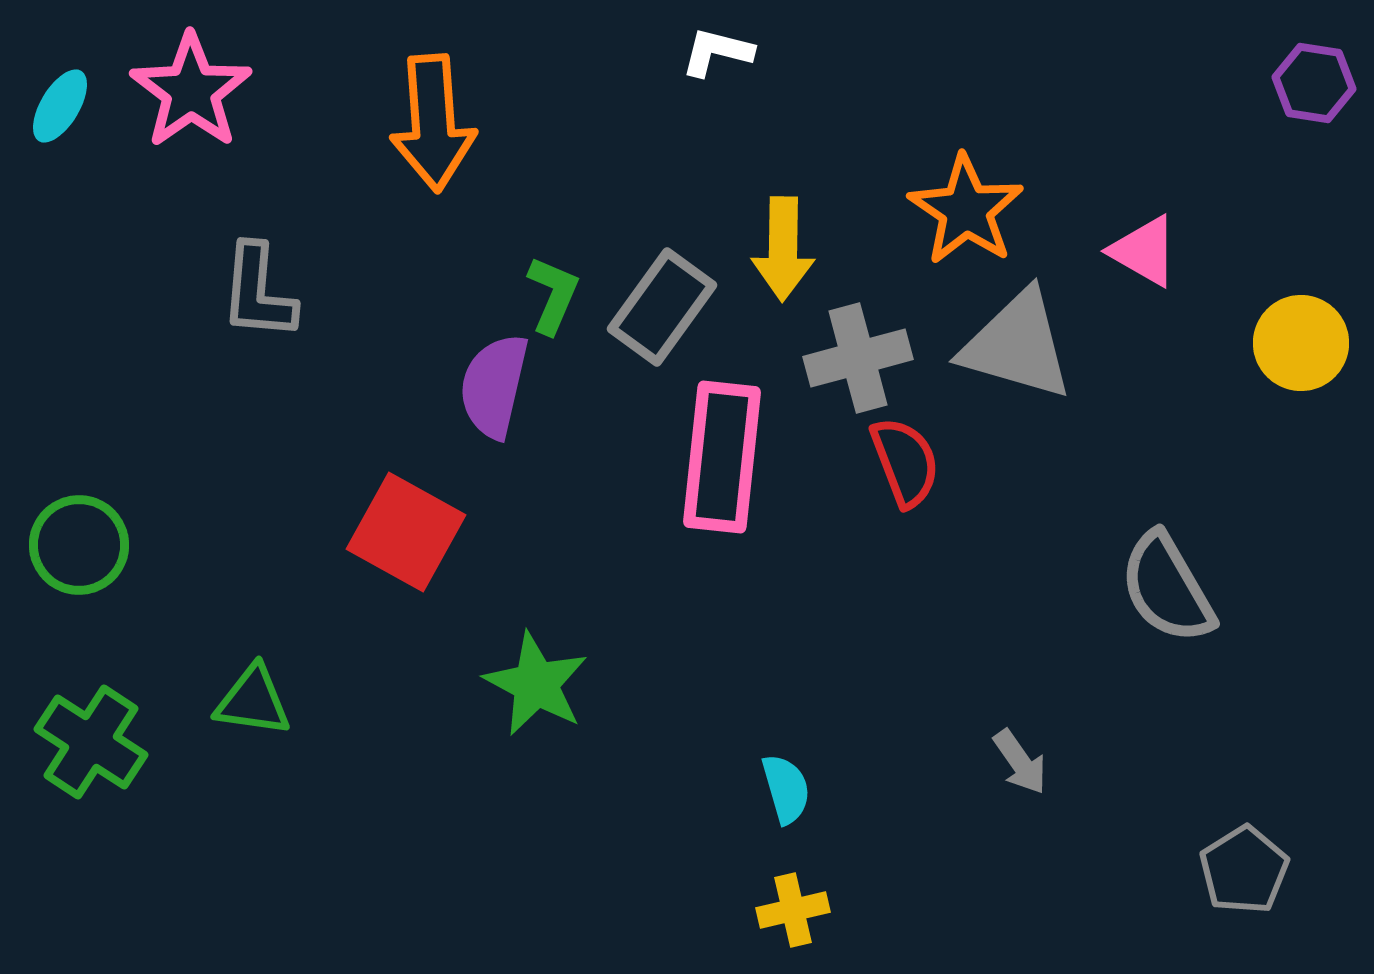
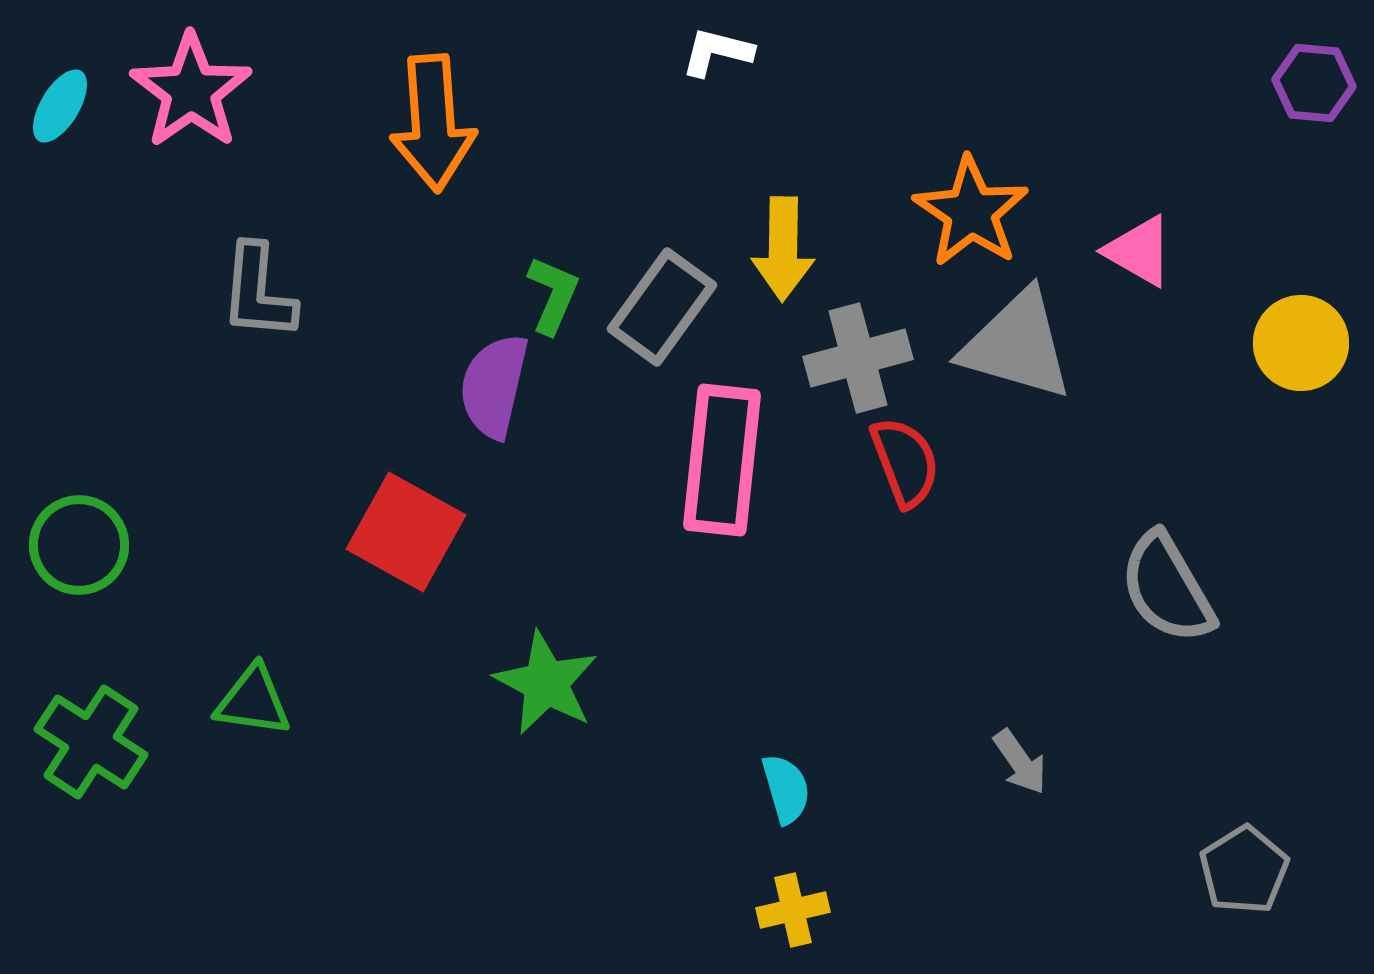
purple hexagon: rotated 4 degrees counterclockwise
orange star: moved 5 px right, 2 px down
pink triangle: moved 5 px left
pink rectangle: moved 3 px down
green star: moved 10 px right, 1 px up
